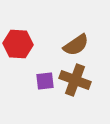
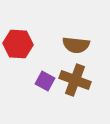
brown semicircle: rotated 40 degrees clockwise
purple square: rotated 36 degrees clockwise
